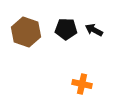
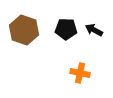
brown hexagon: moved 2 px left, 2 px up
orange cross: moved 2 px left, 11 px up
